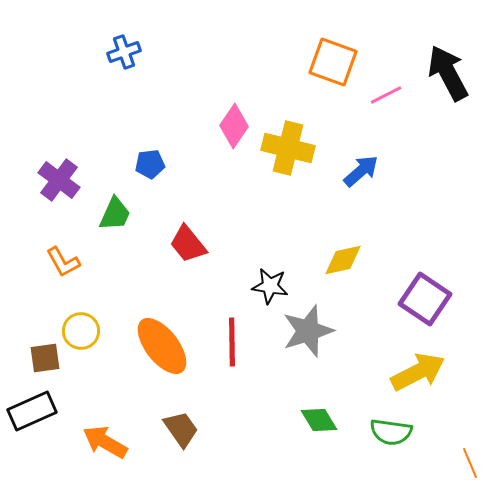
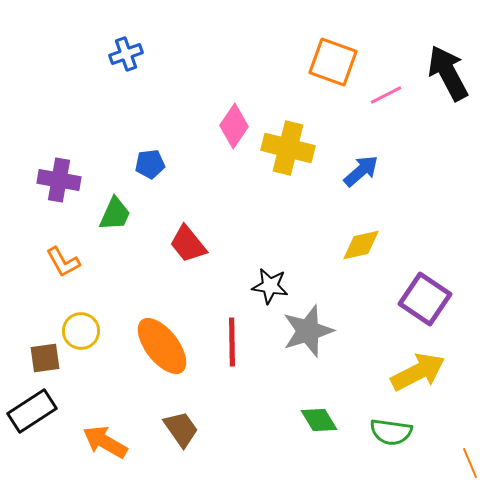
blue cross: moved 2 px right, 2 px down
purple cross: rotated 27 degrees counterclockwise
yellow diamond: moved 18 px right, 15 px up
black rectangle: rotated 9 degrees counterclockwise
